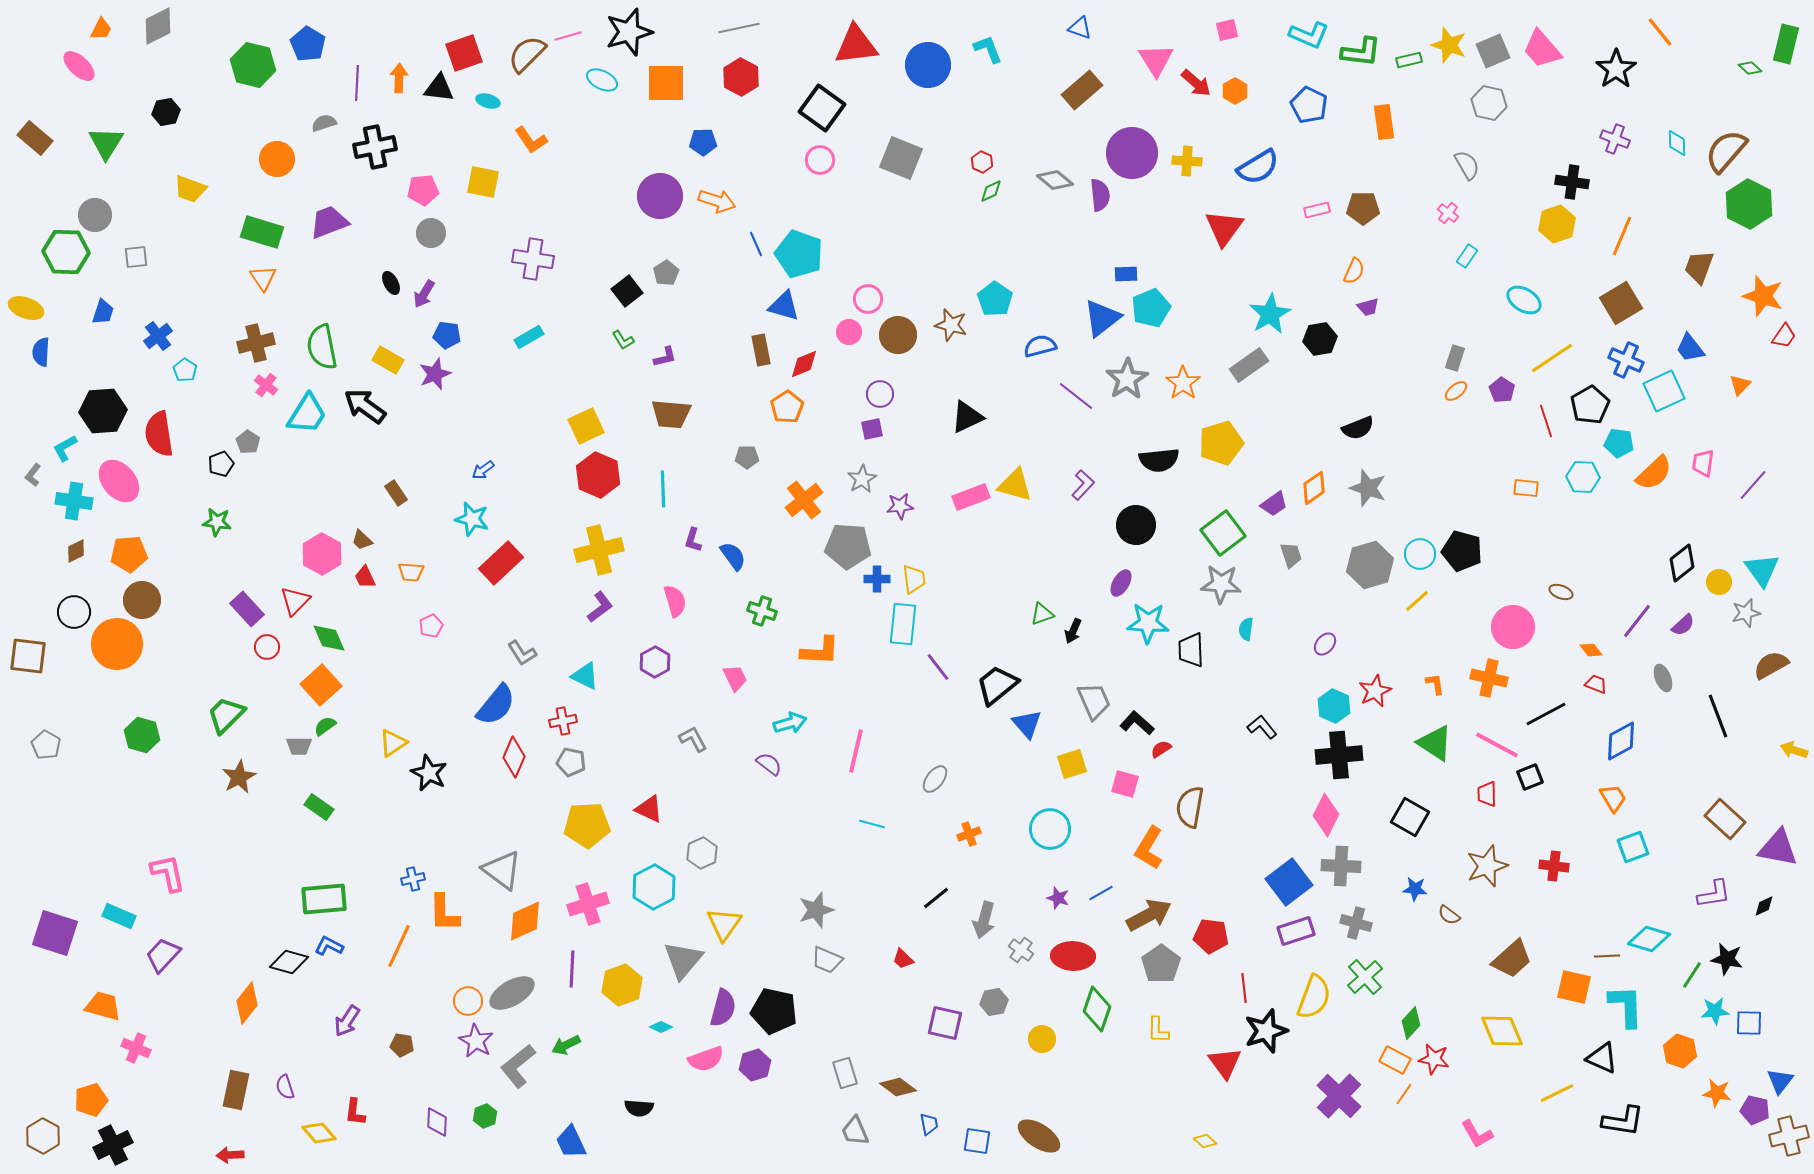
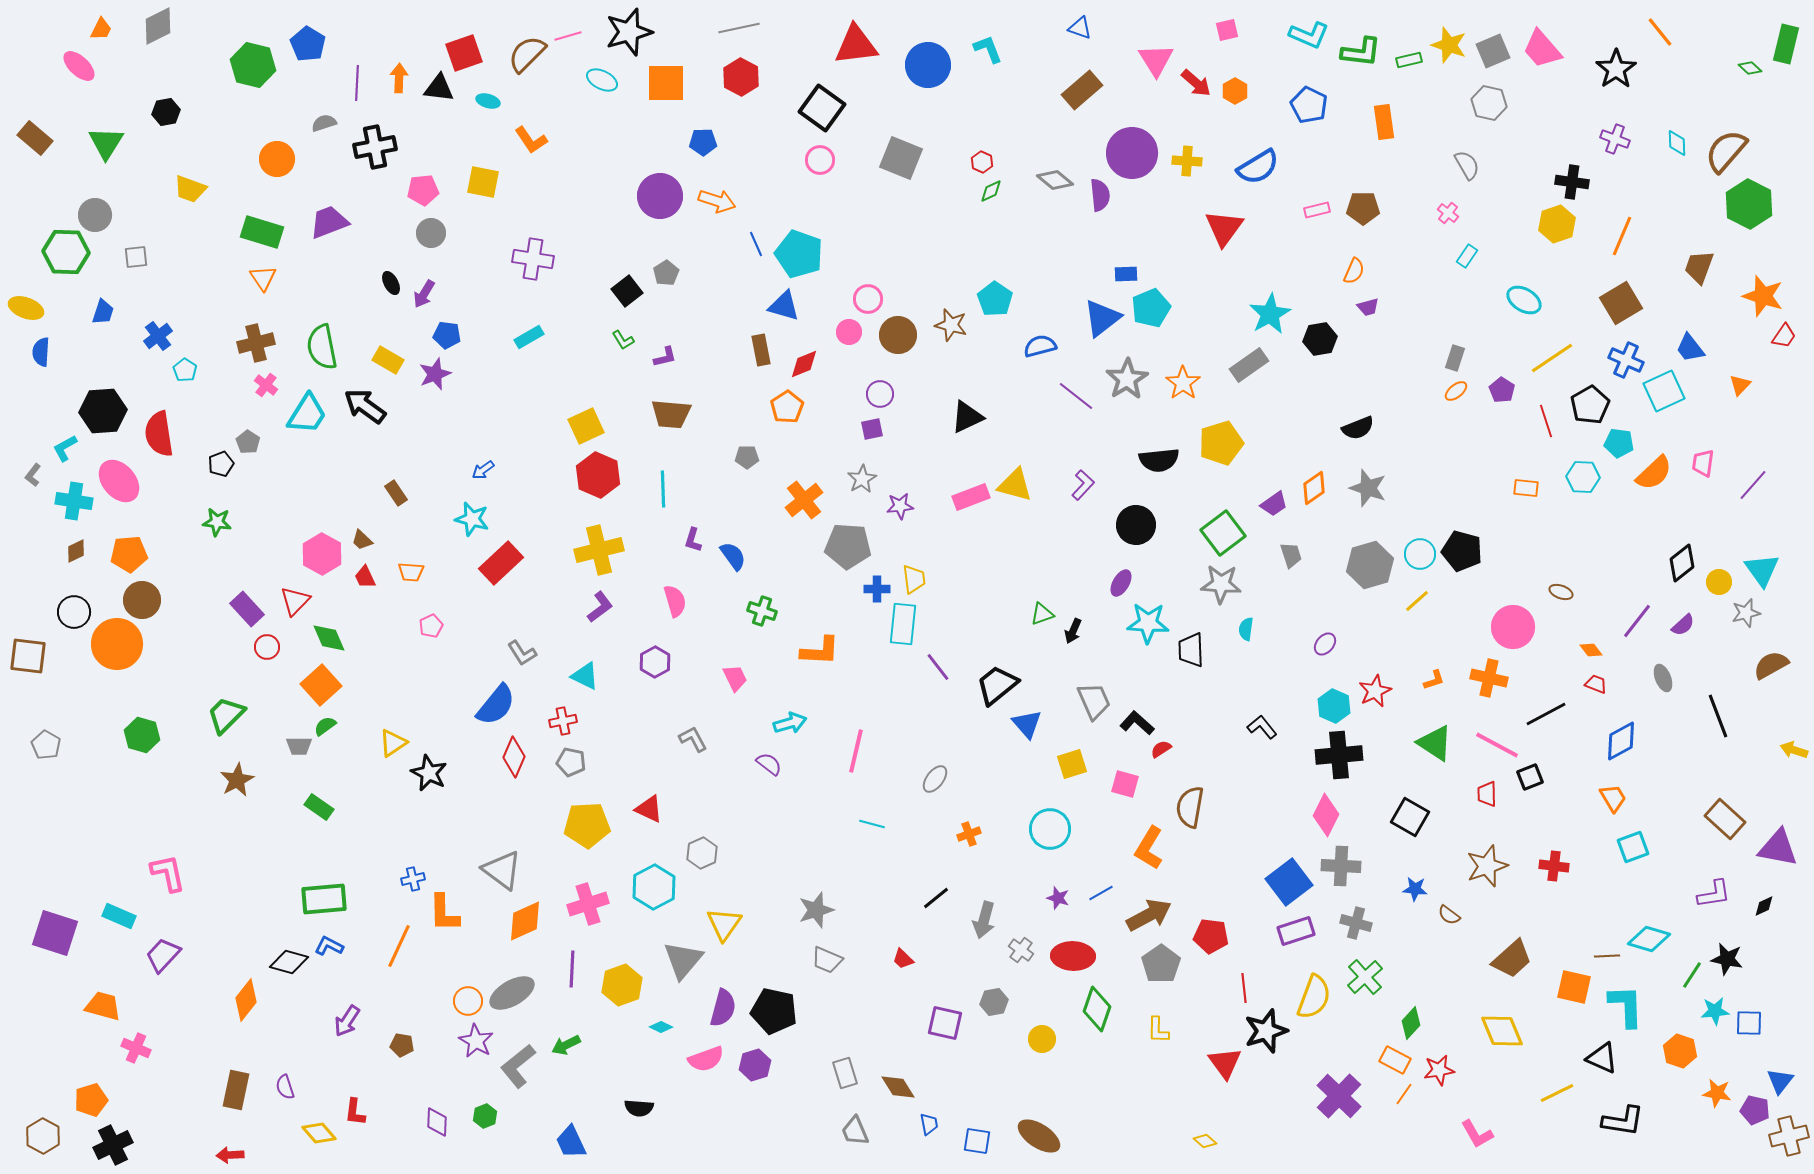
blue cross at (877, 579): moved 10 px down
orange L-shape at (1435, 684): moved 1 px left, 4 px up; rotated 80 degrees clockwise
brown star at (239, 777): moved 2 px left, 3 px down
orange diamond at (247, 1003): moved 1 px left, 3 px up
red star at (1434, 1059): moved 5 px right, 11 px down; rotated 20 degrees counterclockwise
brown diamond at (898, 1087): rotated 21 degrees clockwise
